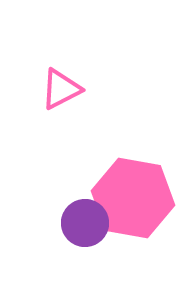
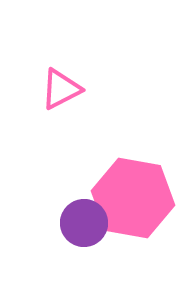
purple circle: moved 1 px left
